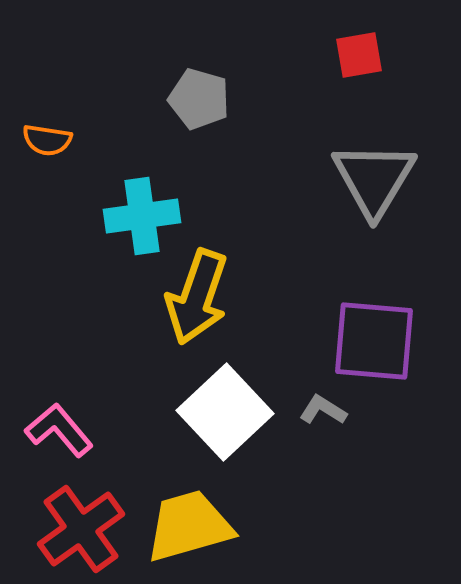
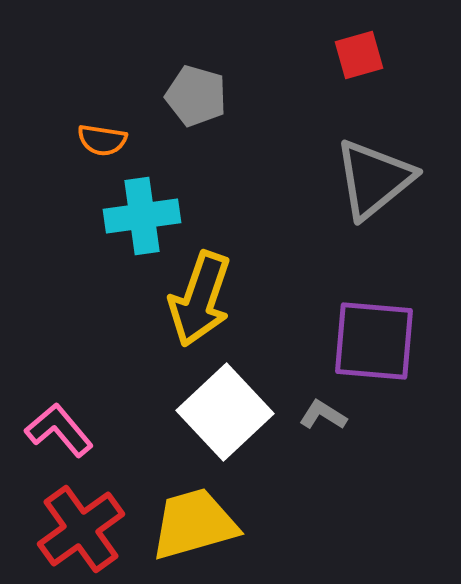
red square: rotated 6 degrees counterclockwise
gray pentagon: moved 3 px left, 3 px up
orange semicircle: moved 55 px right
gray triangle: rotated 20 degrees clockwise
yellow arrow: moved 3 px right, 2 px down
gray L-shape: moved 5 px down
yellow trapezoid: moved 5 px right, 2 px up
